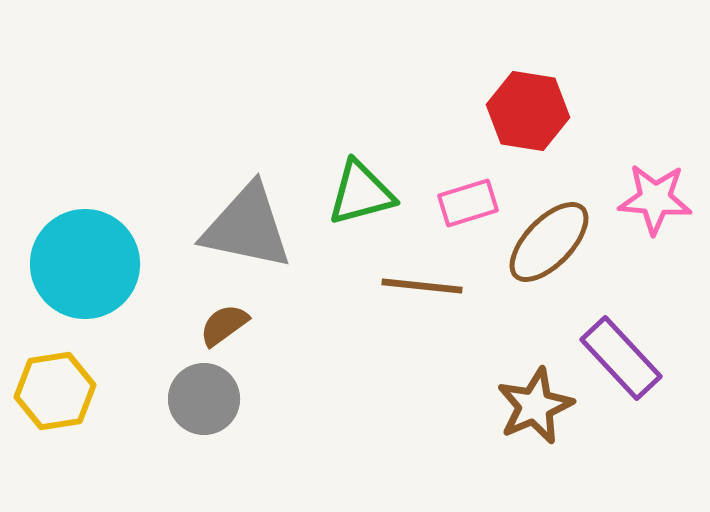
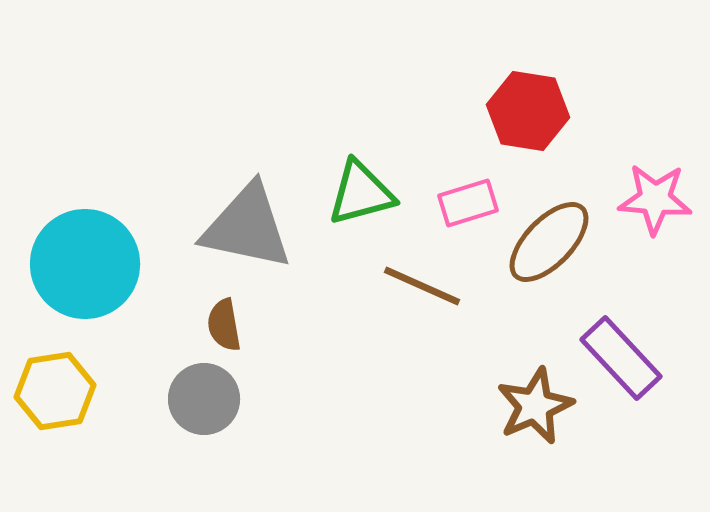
brown line: rotated 18 degrees clockwise
brown semicircle: rotated 64 degrees counterclockwise
